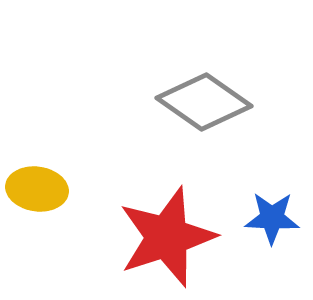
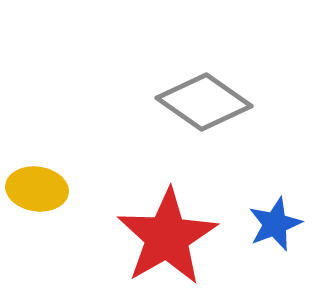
blue star: moved 3 px right, 6 px down; rotated 24 degrees counterclockwise
red star: rotated 12 degrees counterclockwise
